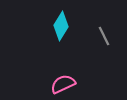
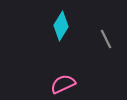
gray line: moved 2 px right, 3 px down
